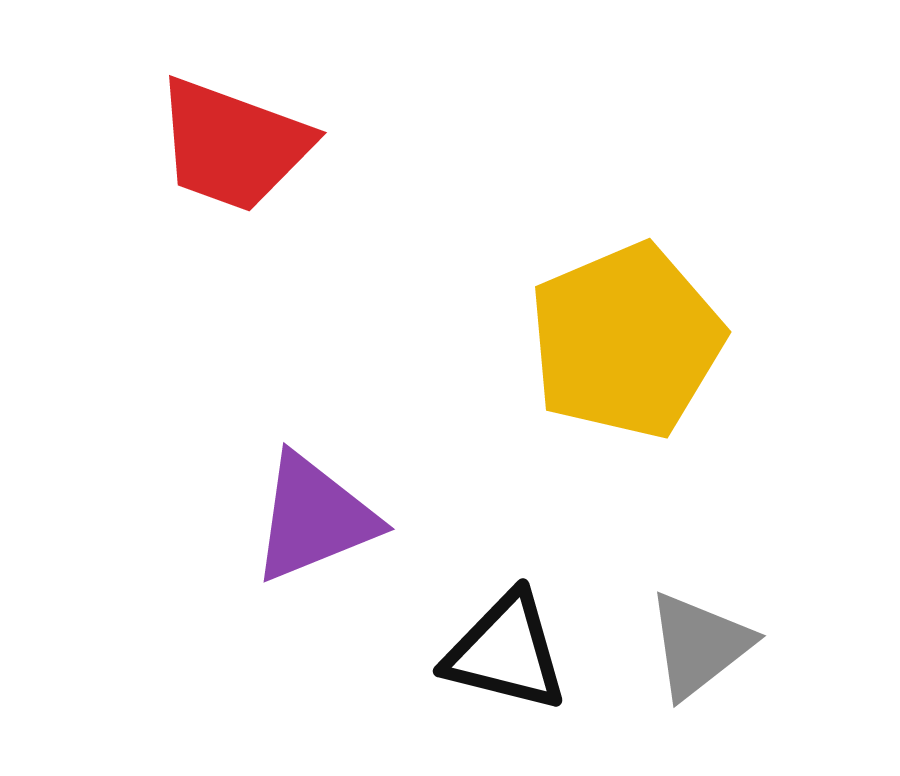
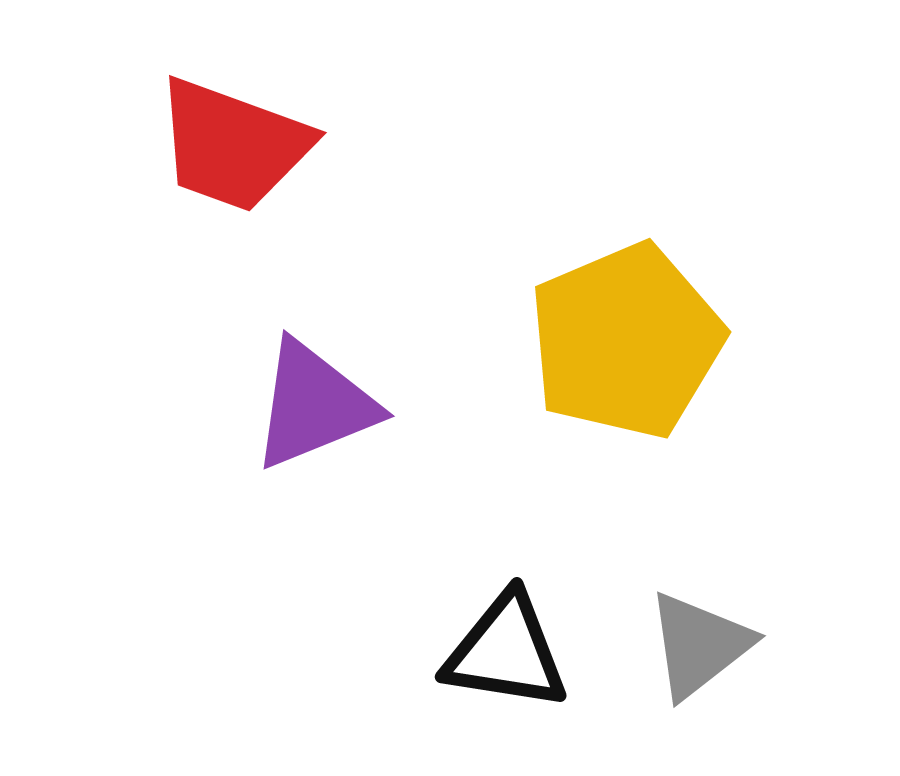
purple triangle: moved 113 px up
black triangle: rotated 5 degrees counterclockwise
